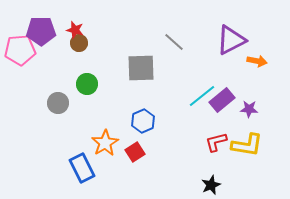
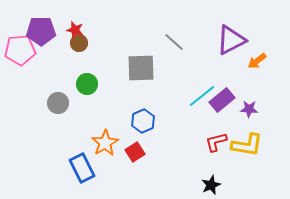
orange arrow: rotated 132 degrees clockwise
